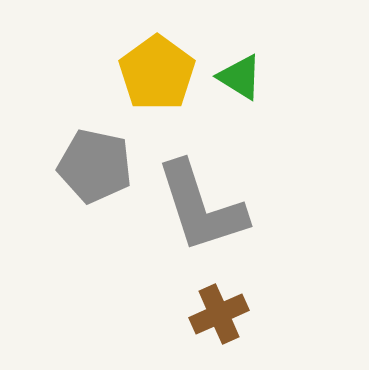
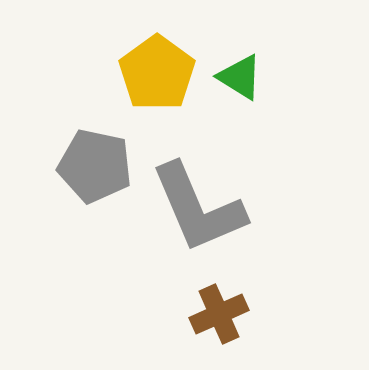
gray L-shape: moved 3 px left, 1 px down; rotated 5 degrees counterclockwise
